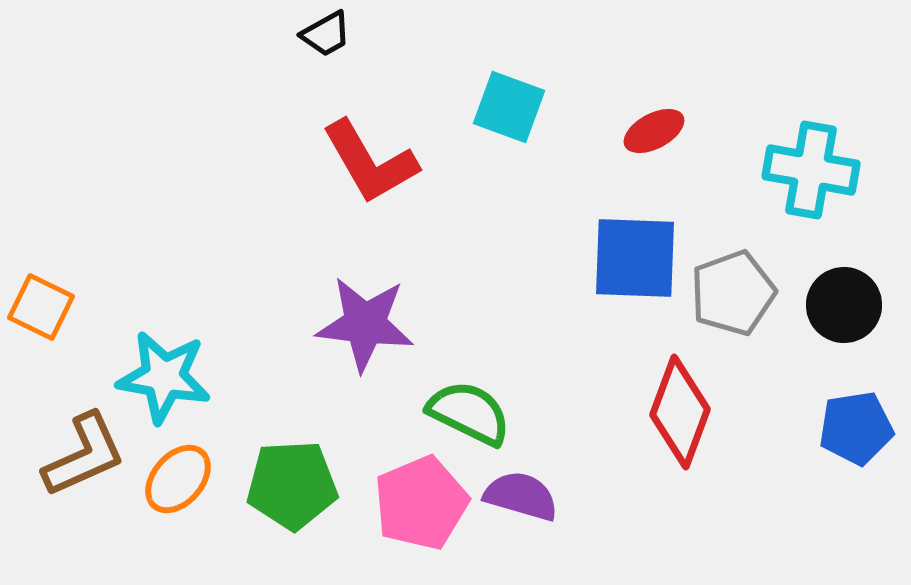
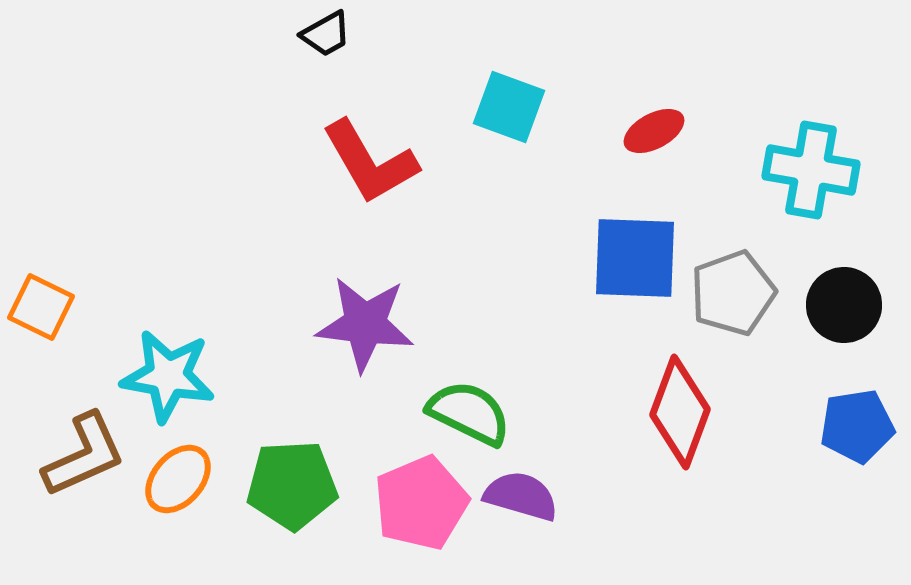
cyan star: moved 4 px right, 1 px up
blue pentagon: moved 1 px right, 2 px up
